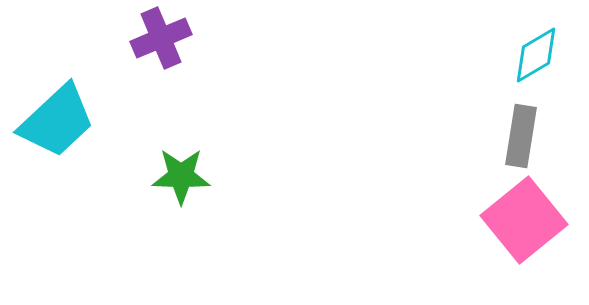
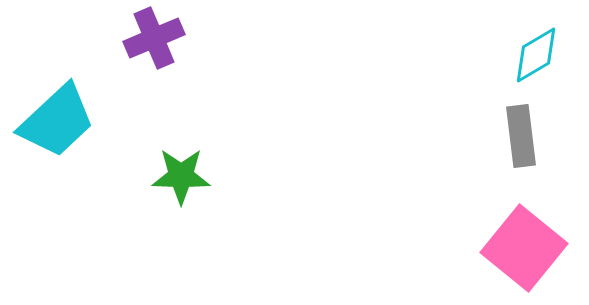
purple cross: moved 7 px left
gray rectangle: rotated 16 degrees counterclockwise
pink square: moved 28 px down; rotated 12 degrees counterclockwise
